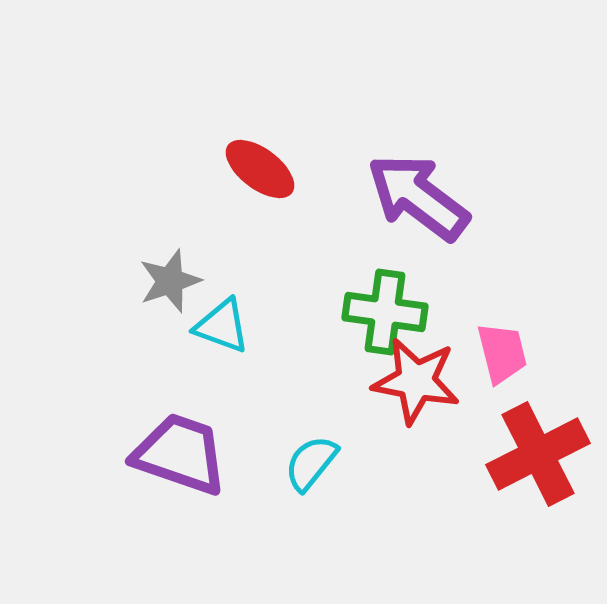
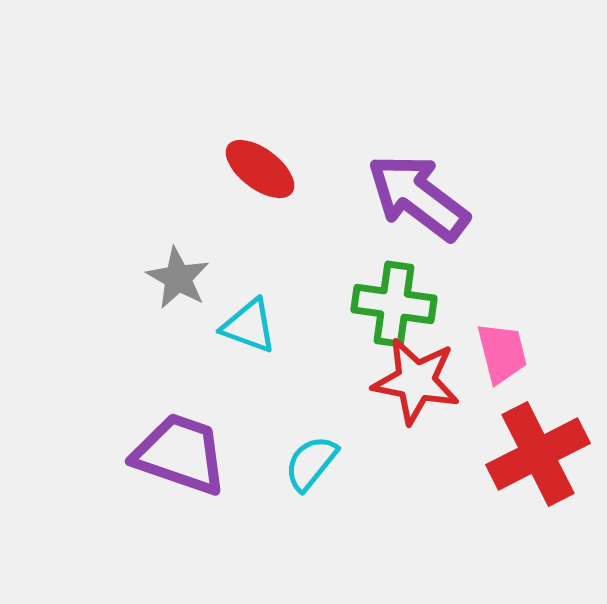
gray star: moved 8 px right, 3 px up; rotated 24 degrees counterclockwise
green cross: moved 9 px right, 8 px up
cyan triangle: moved 27 px right
